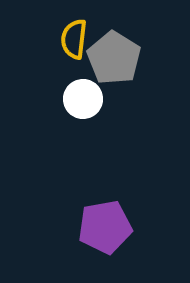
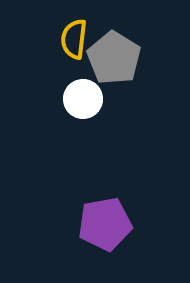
purple pentagon: moved 3 px up
